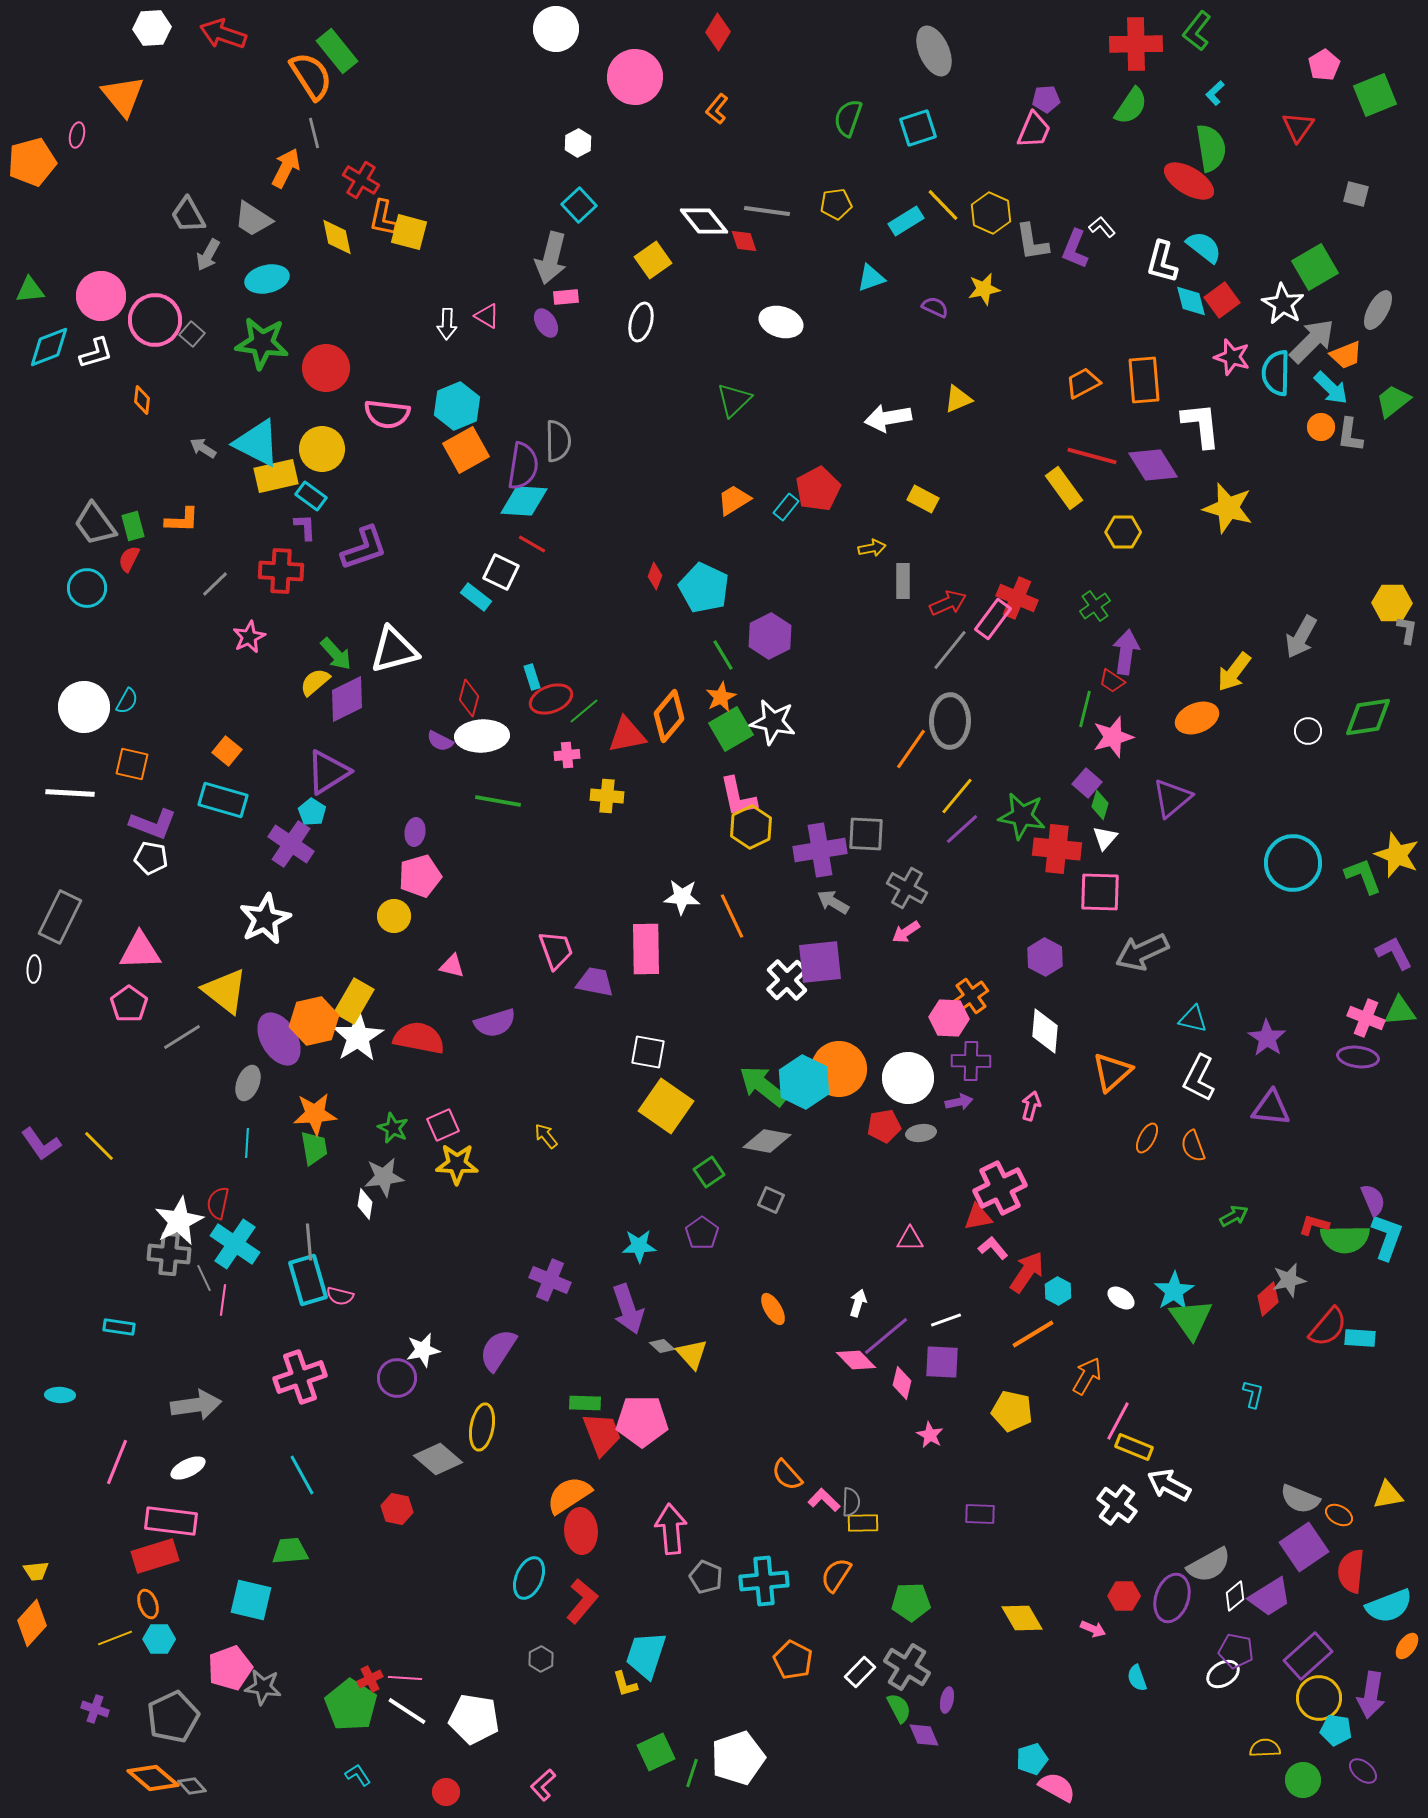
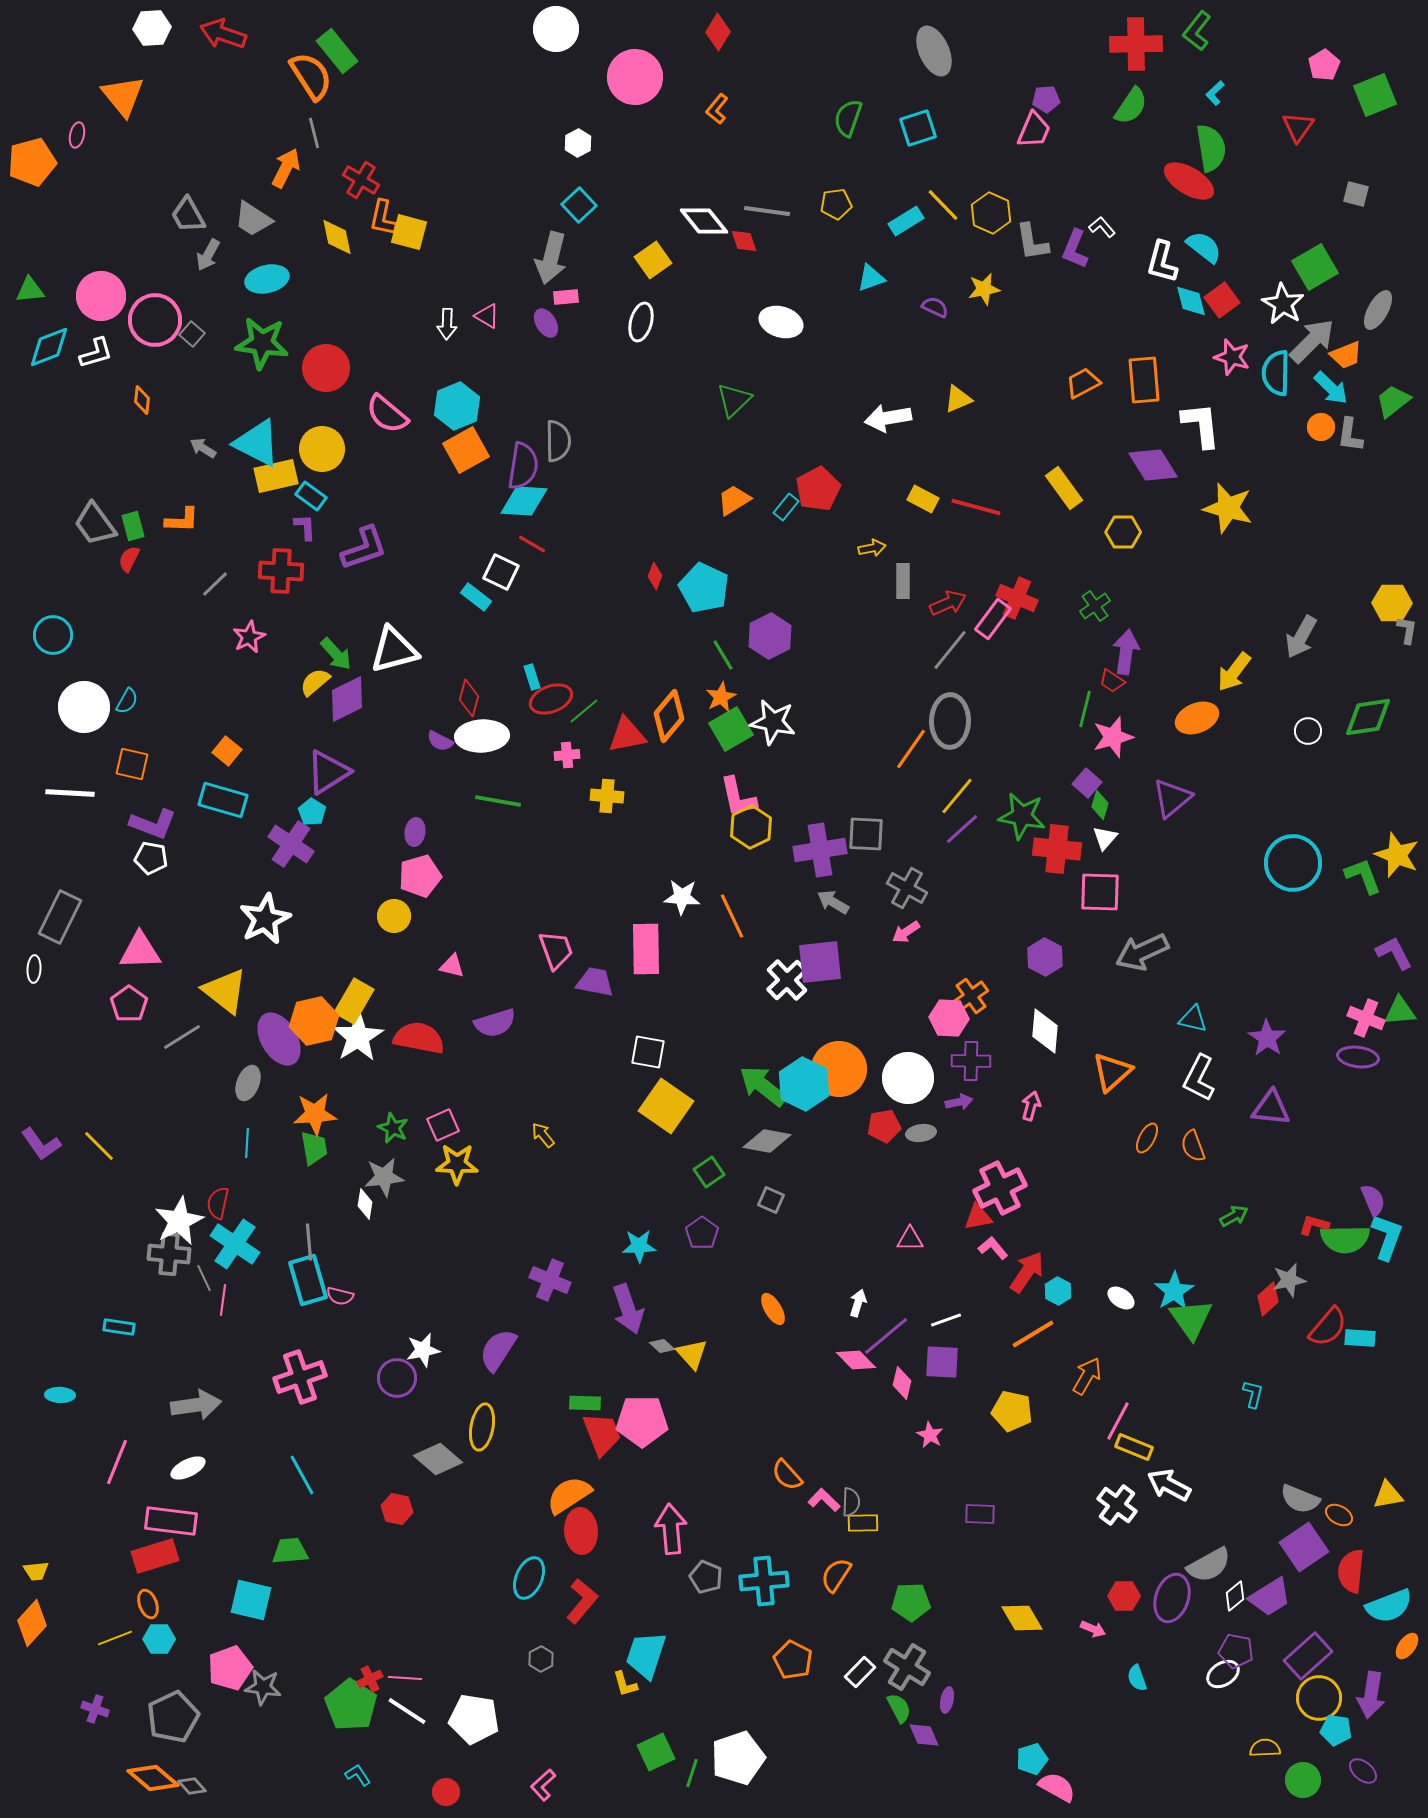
pink semicircle at (387, 414): rotated 33 degrees clockwise
red line at (1092, 456): moved 116 px left, 51 px down
cyan circle at (87, 588): moved 34 px left, 47 px down
cyan hexagon at (804, 1082): moved 2 px down
yellow arrow at (546, 1136): moved 3 px left, 1 px up
